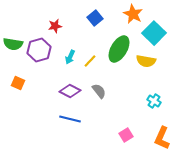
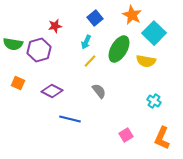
orange star: moved 1 px left, 1 px down
cyan arrow: moved 16 px right, 15 px up
purple diamond: moved 18 px left
